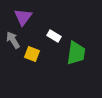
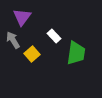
purple triangle: moved 1 px left
white rectangle: rotated 16 degrees clockwise
yellow square: rotated 28 degrees clockwise
